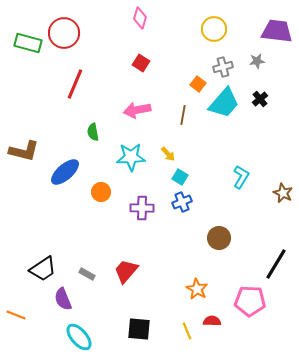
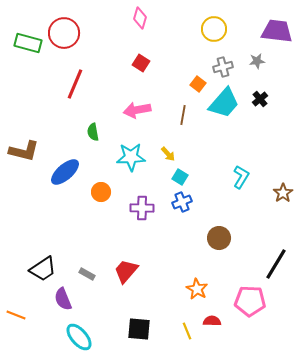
brown star: rotated 12 degrees clockwise
